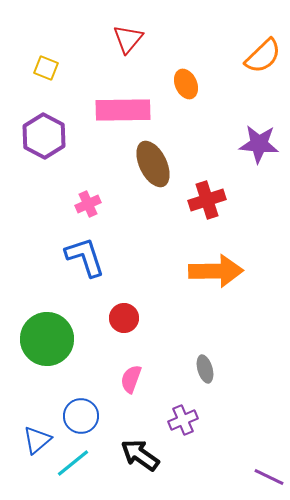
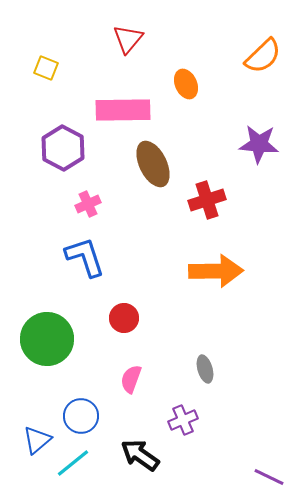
purple hexagon: moved 19 px right, 12 px down
